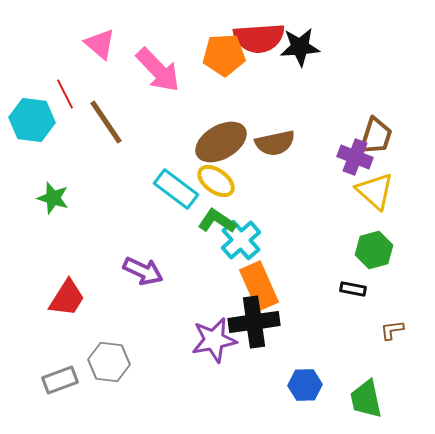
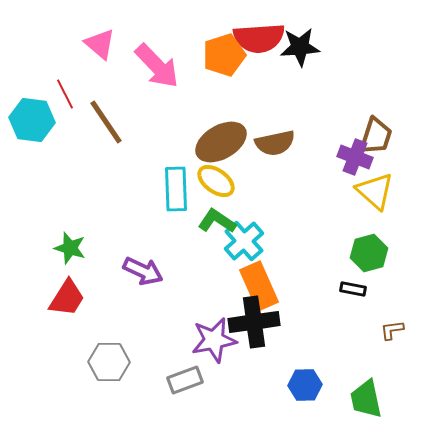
orange pentagon: rotated 15 degrees counterclockwise
pink arrow: moved 1 px left, 4 px up
cyan rectangle: rotated 51 degrees clockwise
green star: moved 17 px right, 50 px down
cyan cross: moved 3 px right, 1 px down
green hexagon: moved 5 px left, 3 px down
gray hexagon: rotated 6 degrees counterclockwise
gray rectangle: moved 125 px right
